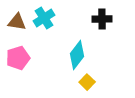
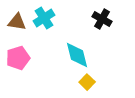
black cross: rotated 30 degrees clockwise
cyan diamond: rotated 52 degrees counterclockwise
